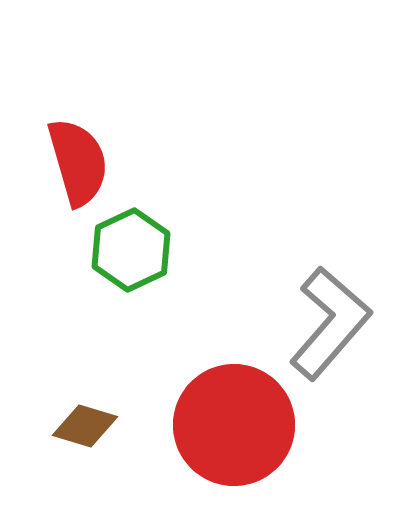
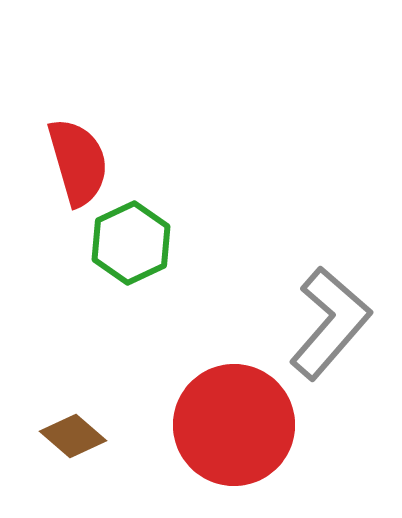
green hexagon: moved 7 px up
brown diamond: moved 12 px left, 10 px down; rotated 24 degrees clockwise
